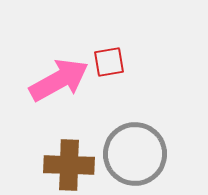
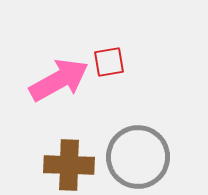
gray circle: moved 3 px right, 3 px down
